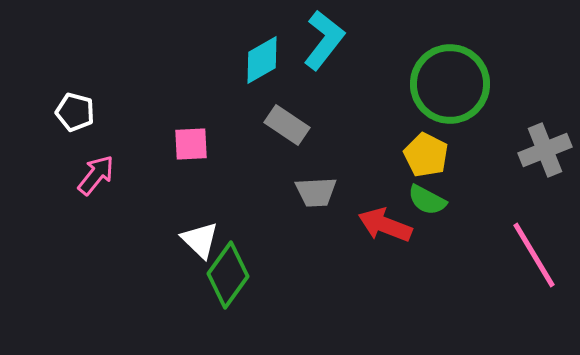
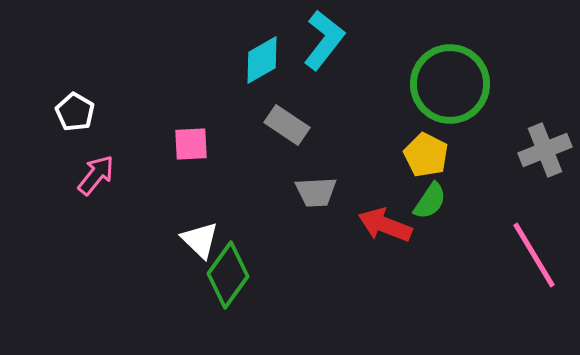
white pentagon: rotated 15 degrees clockwise
green semicircle: moved 3 px right, 1 px down; rotated 84 degrees counterclockwise
